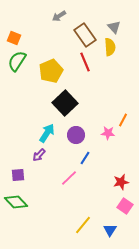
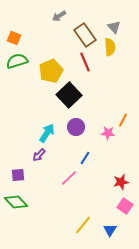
green semicircle: rotated 40 degrees clockwise
black square: moved 4 px right, 8 px up
purple circle: moved 8 px up
